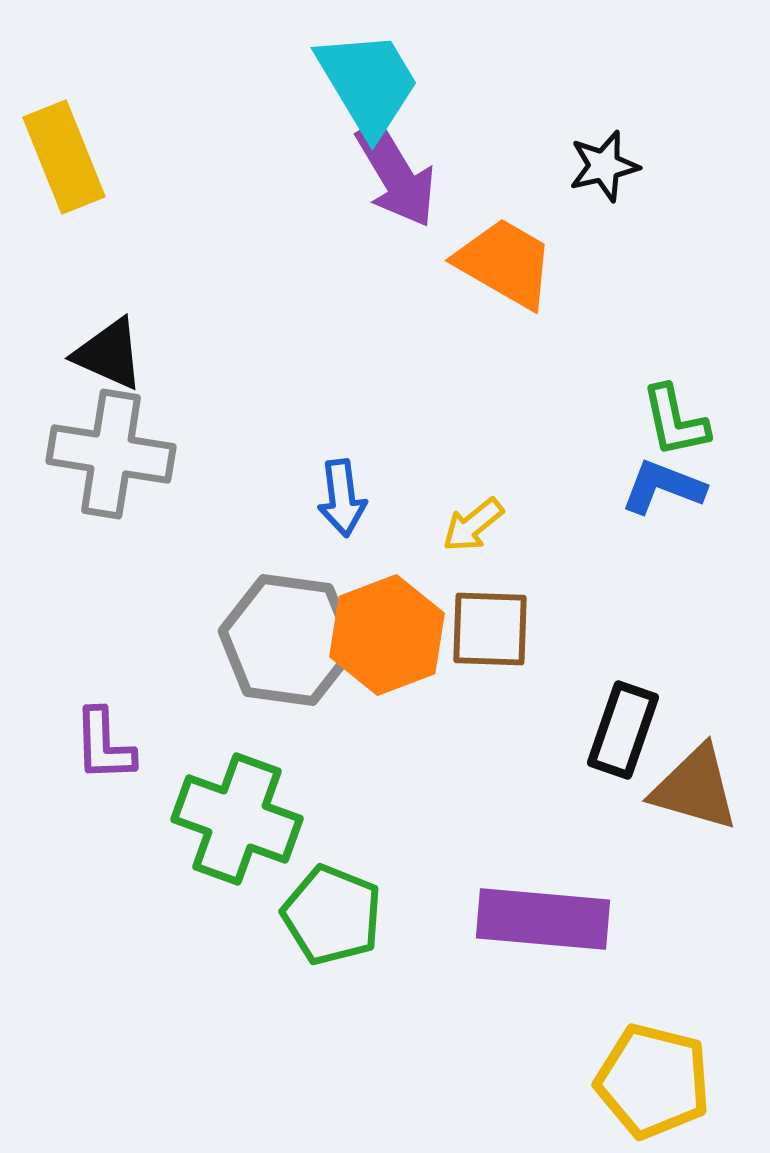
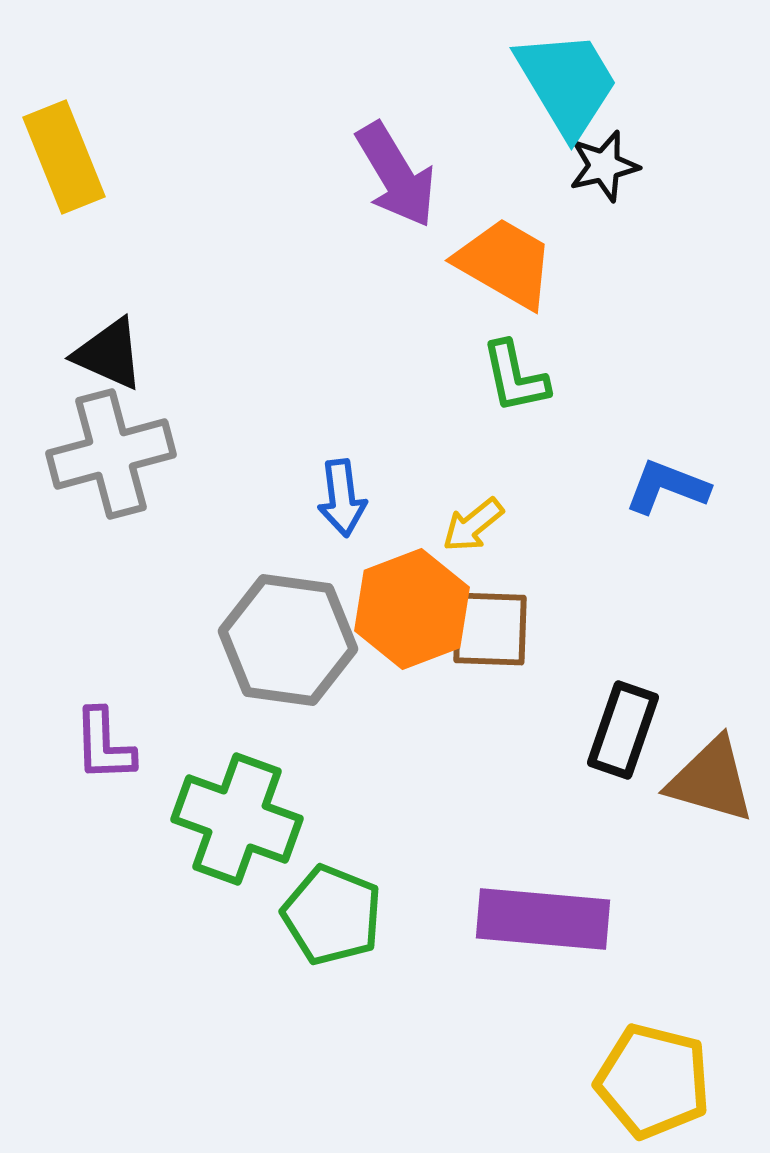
cyan trapezoid: moved 199 px right
green L-shape: moved 160 px left, 44 px up
gray cross: rotated 24 degrees counterclockwise
blue L-shape: moved 4 px right
orange hexagon: moved 25 px right, 26 px up
brown triangle: moved 16 px right, 8 px up
